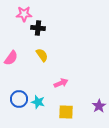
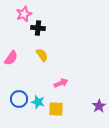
pink star: rotated 21 degrees counterclockwise
yellow square: moved 10 px left, 3 px up
